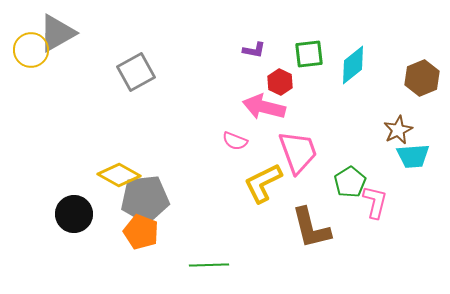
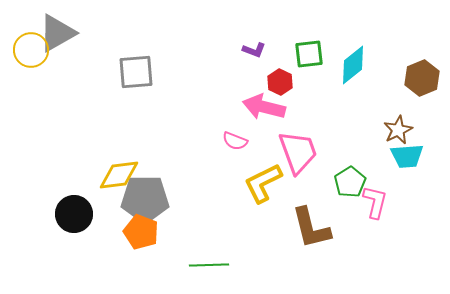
purple L-shape: rotated 10 degrees clockwise
gray square: rotated 24 degrees clockwise
cyan trapezoid: moved 6 px left
yellow diamond: rotated 36 degrees counterclockwise
gray pentagon: rotated 6 degrees clockwise
